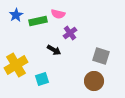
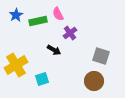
pink semicircle: rotated 48 degrees clockwise
